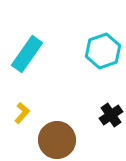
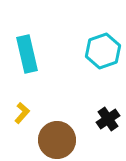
cyan rectangle: rotated 48 degrees counterclockwise
black cross: moved 3 px left, 4 px down
